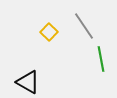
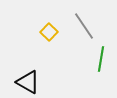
green line: rotated 20 degrees clockwise
